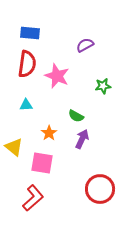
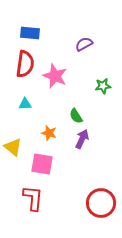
purple semicircle: moved 1 px left, 1 px up
red semicircle: moved 2 px left
pink star: moved 2 px left
cyan triangle: moved 1 px left, 1 px up
green semicircle: rotated 28 degrees clockwise
orange star: rotated 21 degrees counterclockwise
yellow triangle: moved 1 px left
pink square: moved 1 px down
red circle: moved 1 px right, 14 px down
red L-shape: rotated 44 degrees counterclockwise
